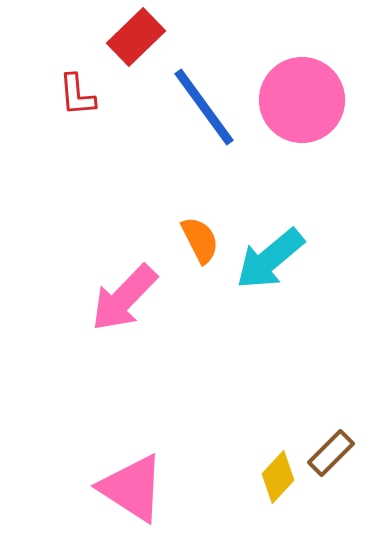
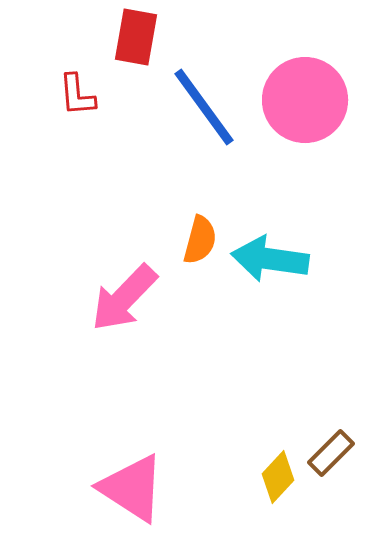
red rectangle: rotated 36 degrees counterclockwise
pink circle: moved 3 px right
orange semicircle: rotated 42 degrees clockwise
cyan arrow: rotated 48 degrees clockwise
